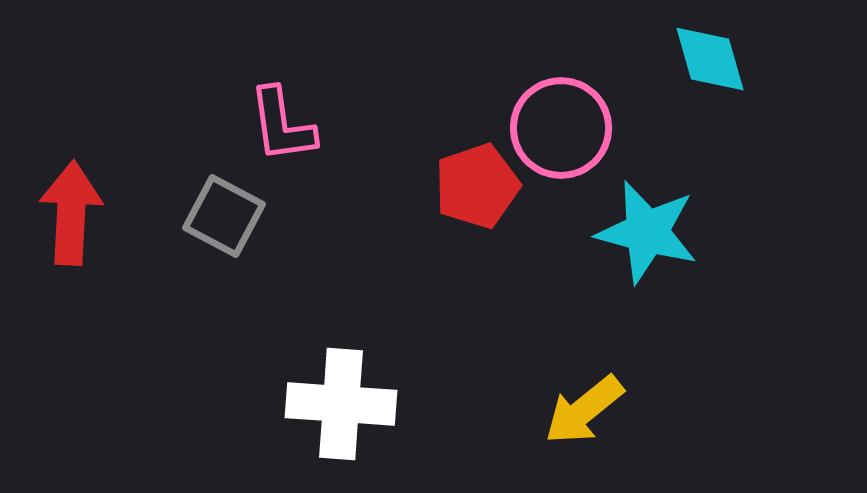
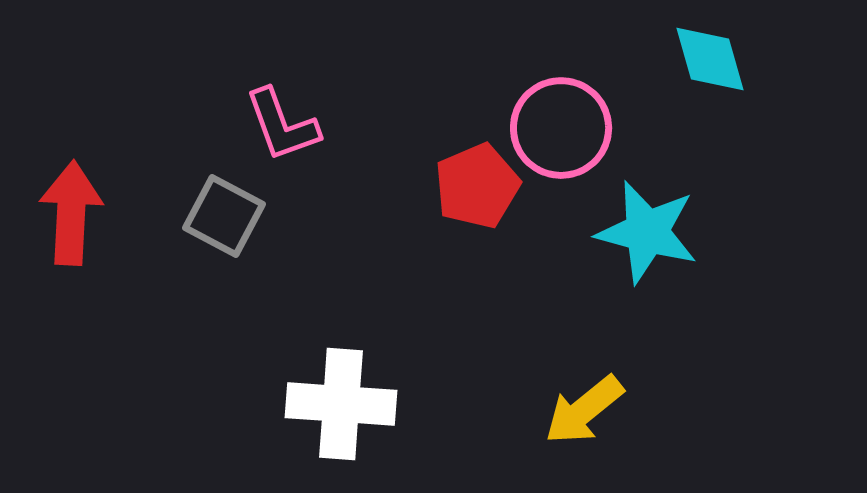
pink L-shape: rotated 12 degrees counterclockwise
red pentagon: rotated 4 degrees counterclockwise
